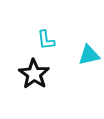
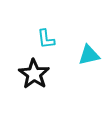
cyan L-shape: moved 1 px up
